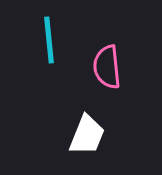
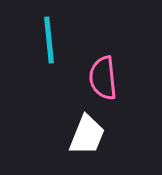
pink semicircle: moved 4 px left, 11 px down
